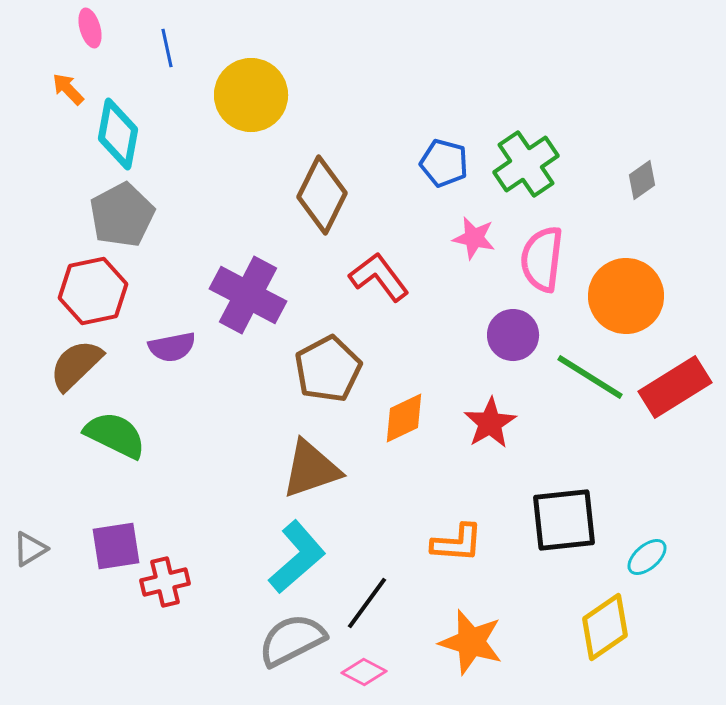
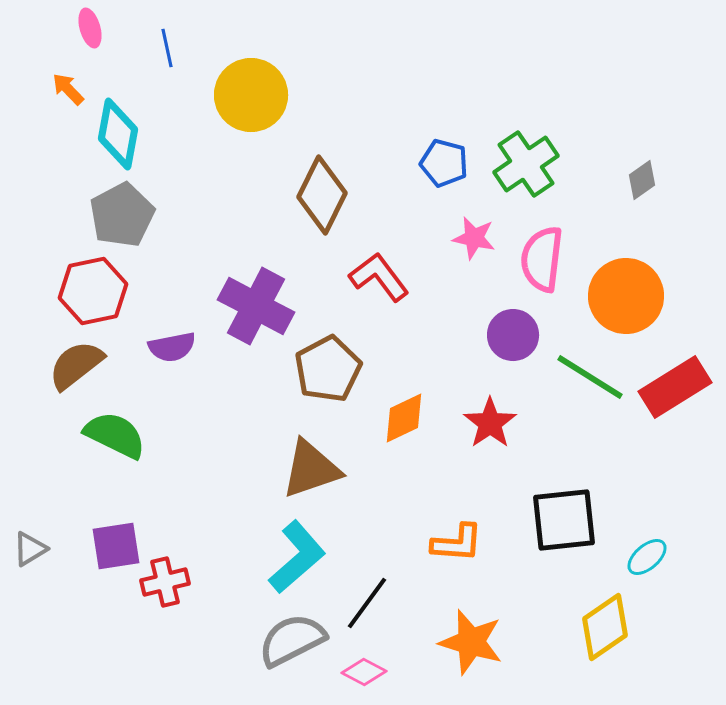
purple cross: moved 8 px right, 11 px down
brown semicircle: rotated 6 degrees clockwise
red star: rotated 4 degrees counterclockwise
